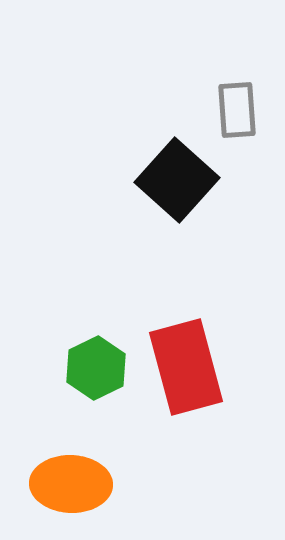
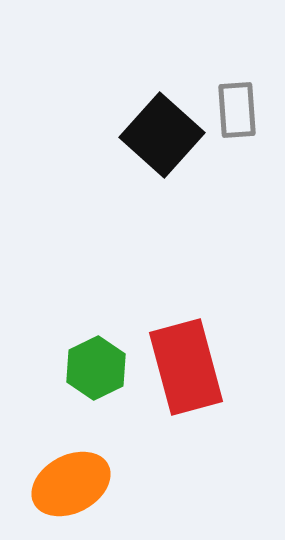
black square: moved 15 px left, 45 px up
orange ellipse: rotated 30 degrees counterclockwise
